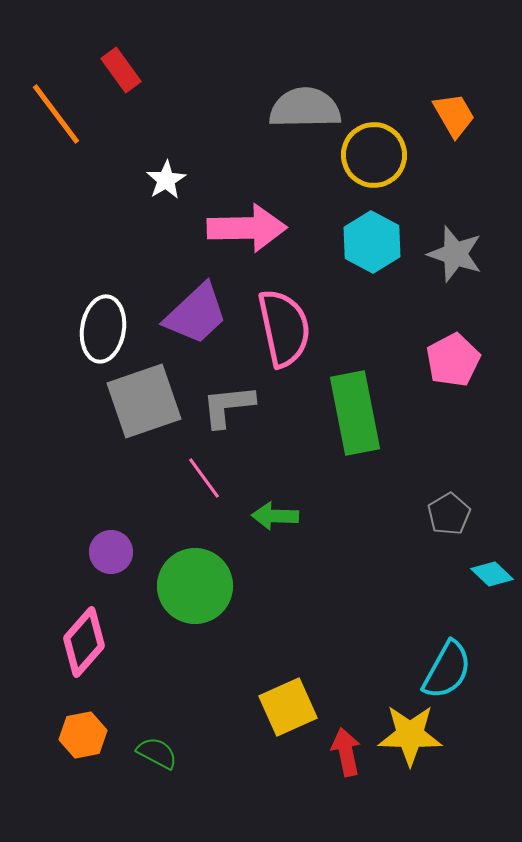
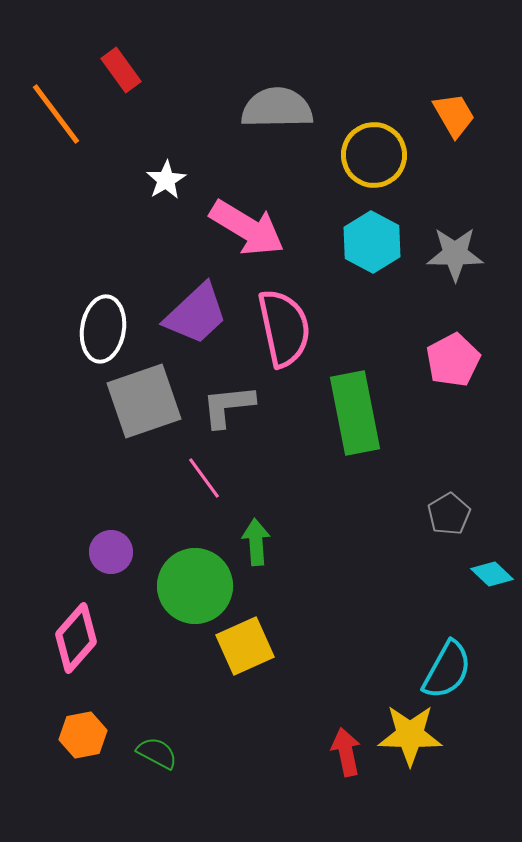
gray semicircle: moved 28 px left
pink arrow: rotated 32 degrees clockwise
gray star: rotated 18 degrees counterclockwise
green arrow: moved 19 px left, 26 px down; rotated 84 degrees clockwise
pink diamond: moved 8 px left, 4 px up
yellow square: moved 43 px left, 61 px up
